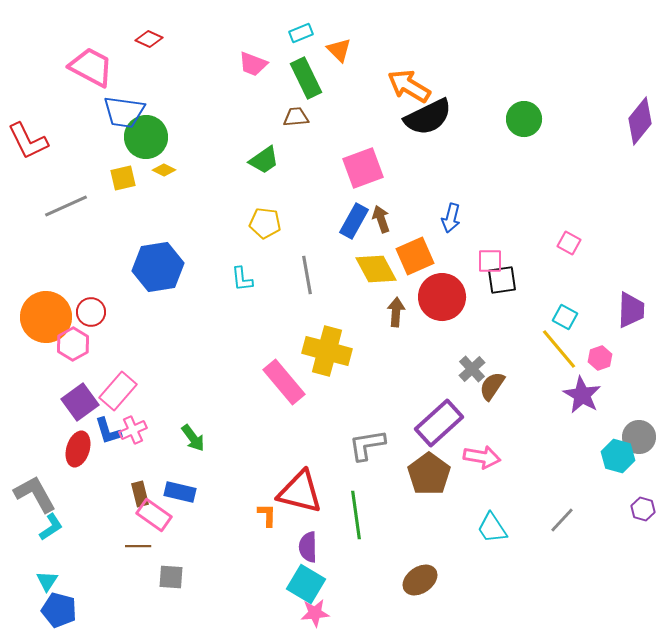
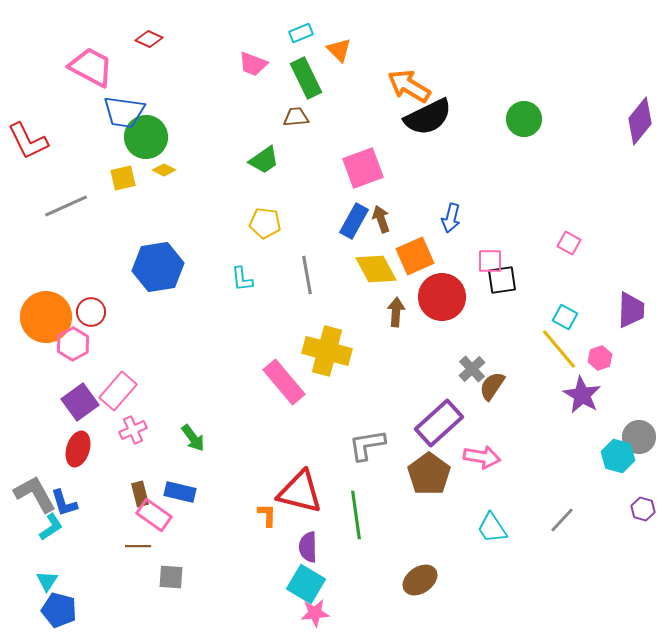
blue L-shape at (108, 431): moved 44 px left, 72 px down
